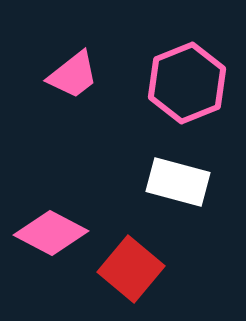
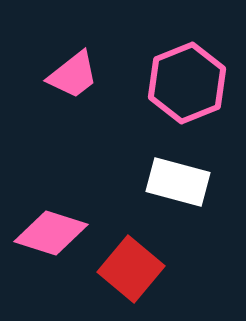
pink diamond: rotated 10 degrees counterclockwise
